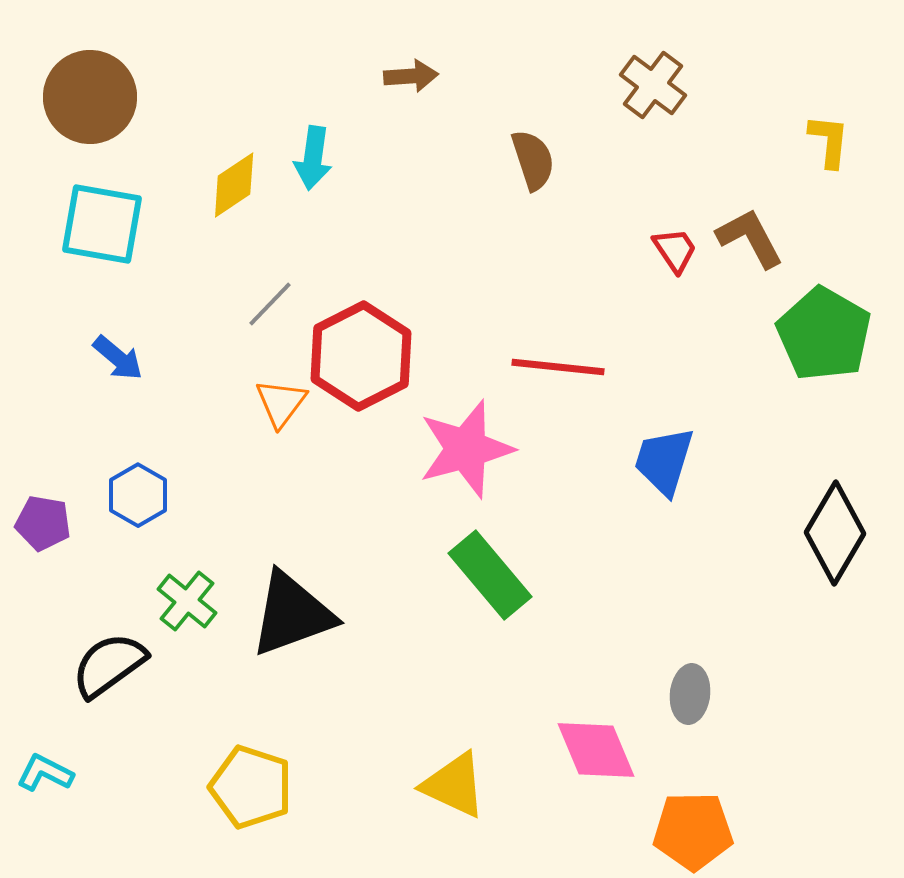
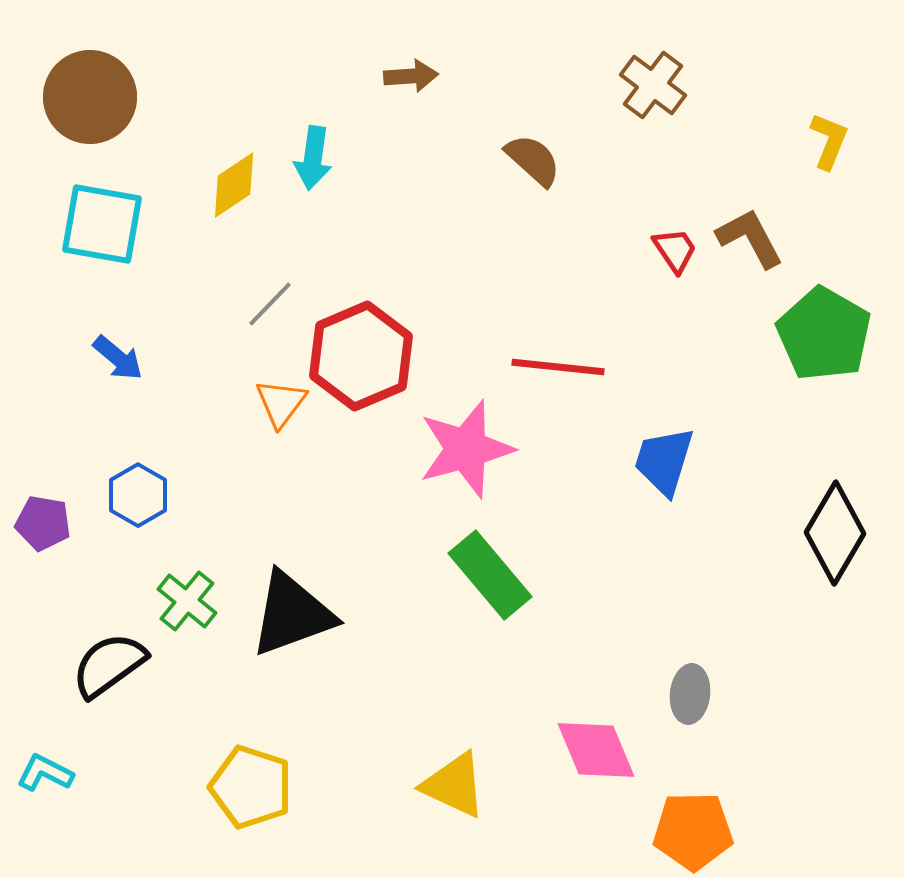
yellow L-shape: rotated 16 degrees clockwise
brown semicircle: rotated 30 degrees counterclockwise
red hexagon: rotated 4 degrees clockwise
